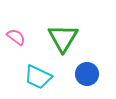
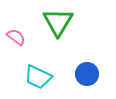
green triangle: moved 5 px left, 16 px up
